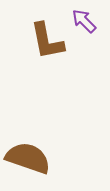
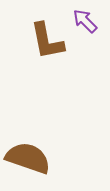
purple arrow: moved 1 px right
